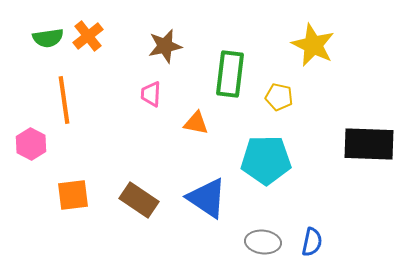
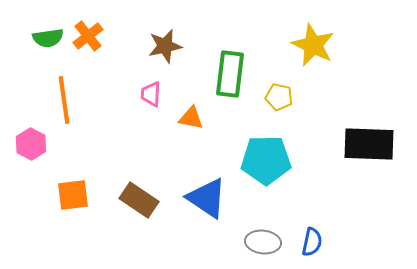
orange triangle: moved 5 px left, 5 px up
